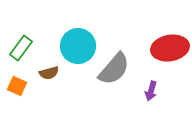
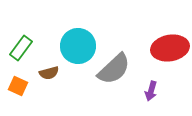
gray semicircle: rotated 6 degrees clockwise
orange square: moved 1 px right
